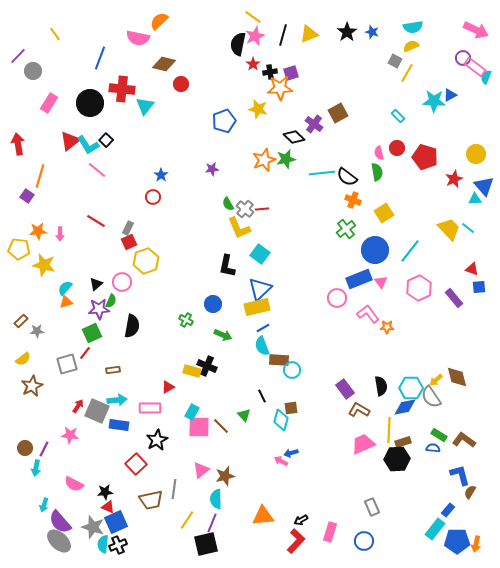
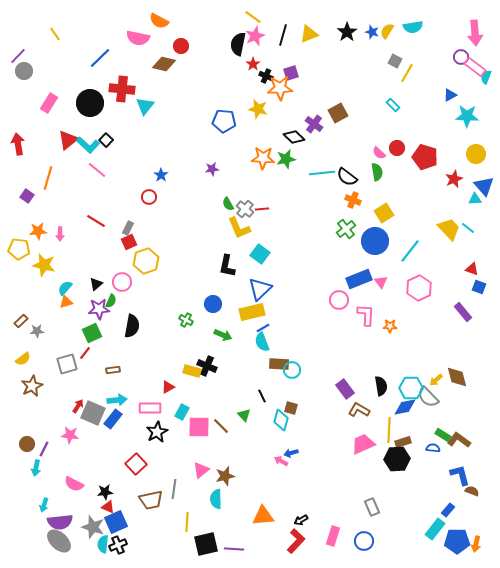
orange semicircle at (159, 21): rotated 108 degrees counterclockwise
pink arrow at (476, 30): moved 1 px left, 3 px down; rotated 60 degrees clockwise
yellow semicircle at (411, 46): moved 24 px left, 15 px up; rotated 35 degrees counterclockwise
blue line at (100, 58): rotated 25 degrees clockwise
purple circle at (463, 58): moved 2 px left, 1 px up
gray circle at (33, 71): moved 9 px left
black cross at (270, 72): moved 4 px left, 4 px down; rotated 32 degrees clockwise
red circle at (181, 84): moved 38 px up
cyan star at (434, 101): moved 33 px right, 15 px down
cyan rectangle at (398, 116): moved 5 px left, 11 px up
blue pentagon at (224, 121): rotated 25 degrees clockwise
red triangle at (70, 141): moved 2 px left, 1 px up
cyan L-shape at (88, 145): rotated 15 degrees counterclockwise
pink semicircle at (379, 153): rotated 32 degrees counterclockwise
orange star at (264, 160): moved 1 px left, 2 px up; rotated 25 degrees clockwise
orange line at (40, 176): moved 8 px right, 2 px down
red circle at (153, 197): moved 4 px left
blue circle at (375, 250): moved 9 px up
blue square at (479, 287): rotated 24 degrees clockwise
pink circle at (337, 298): moved 2 px right, 2 px down
purple rectangle at (454, 298): moved 9 px right, 14 px down
yellow rectangle at (257, 307): moved 5 px left, 5 px down
pink L-shape at (368, 314): moved 2 px left, 1 px down; rotated 40 degrees clockwise
orange star at (387, 327): moved 3 px right, 1 px up
cyan semicircle at (262, 346): moved 4 px up
brown rectangle at (279, 360): moved 4 px down
gray semicircle at (431, 397): moved 3 px left; rotated 10 degrees counterclockwise
brown square at (291, 408): rotated 24 degrees clockwise
gray square at (97, 411): moved 4 px left, 2 px down
cyan rectangle at (192, 412): moved 10 px left
blue rectangle at (119, 425): moved 6 px left, 6 px up; rotated 60 degrees counterclockwise
green rectangle at (439, 435): moved 4 px right
black star at (157, 440): moved 8 px up
brown L-shape at (464, 440): moved 5 px left
brown circle at (25, 448): moved 2 px right, 4 px up
brown semicircle at (470, 492): moved 2 px right, 1 px up; rotated 80 degrees clockwise
yellow line at (187, 520): moved 2 px down; rotated 30 degrees counterclockwise
purple semicircle at (60, 522): rotated 55 degrees counterclockwise
purple line at (212, 523): moved 22 px right, 26 px down; rotated 72 degrees clockwise
pink rectangle at (330, 532): moved 3 px right, 4 px down
